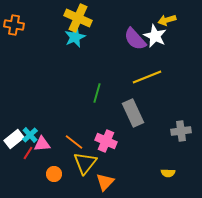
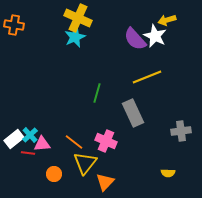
red line: rotated 64 degrees clockwise
